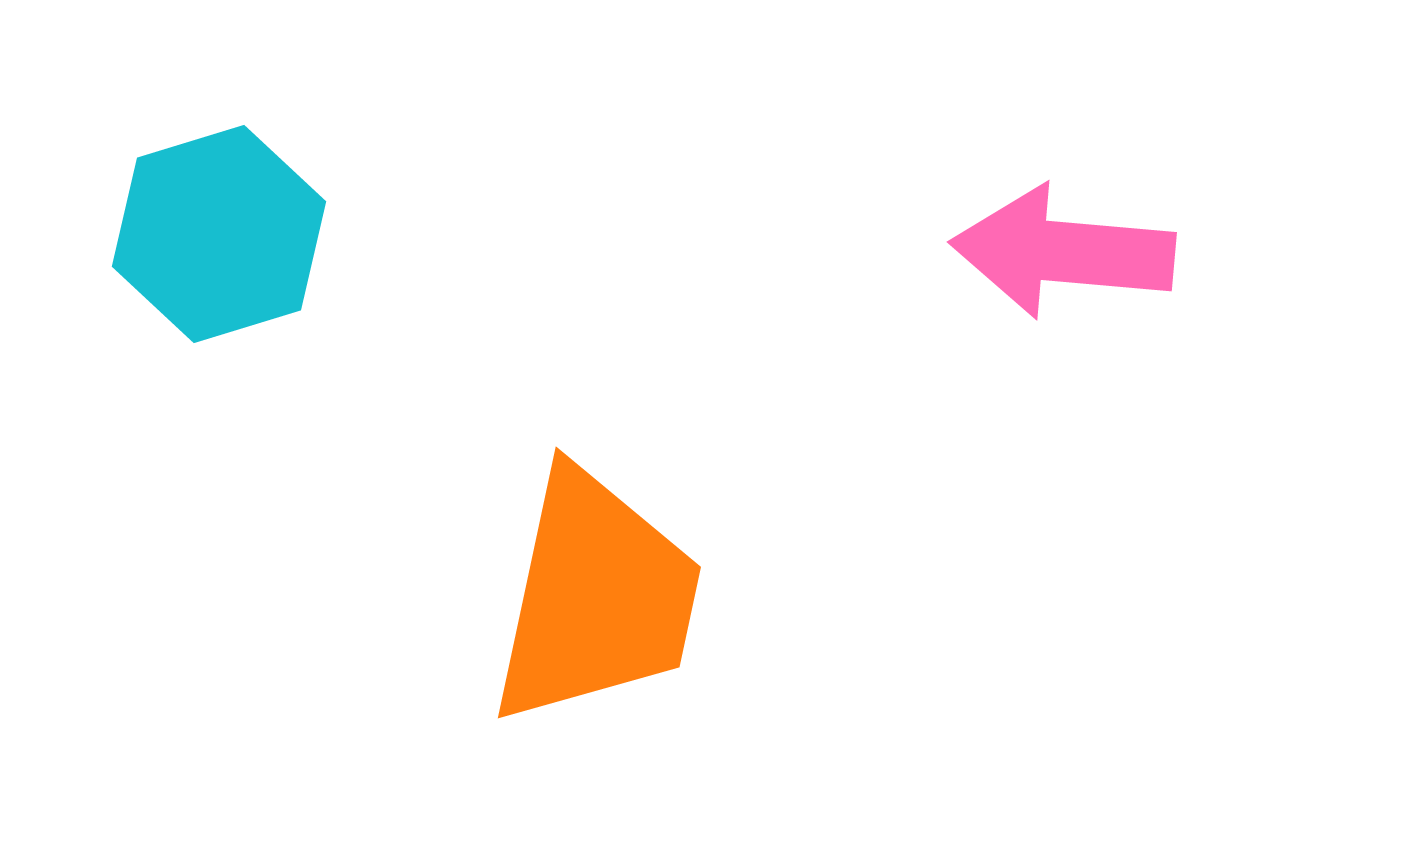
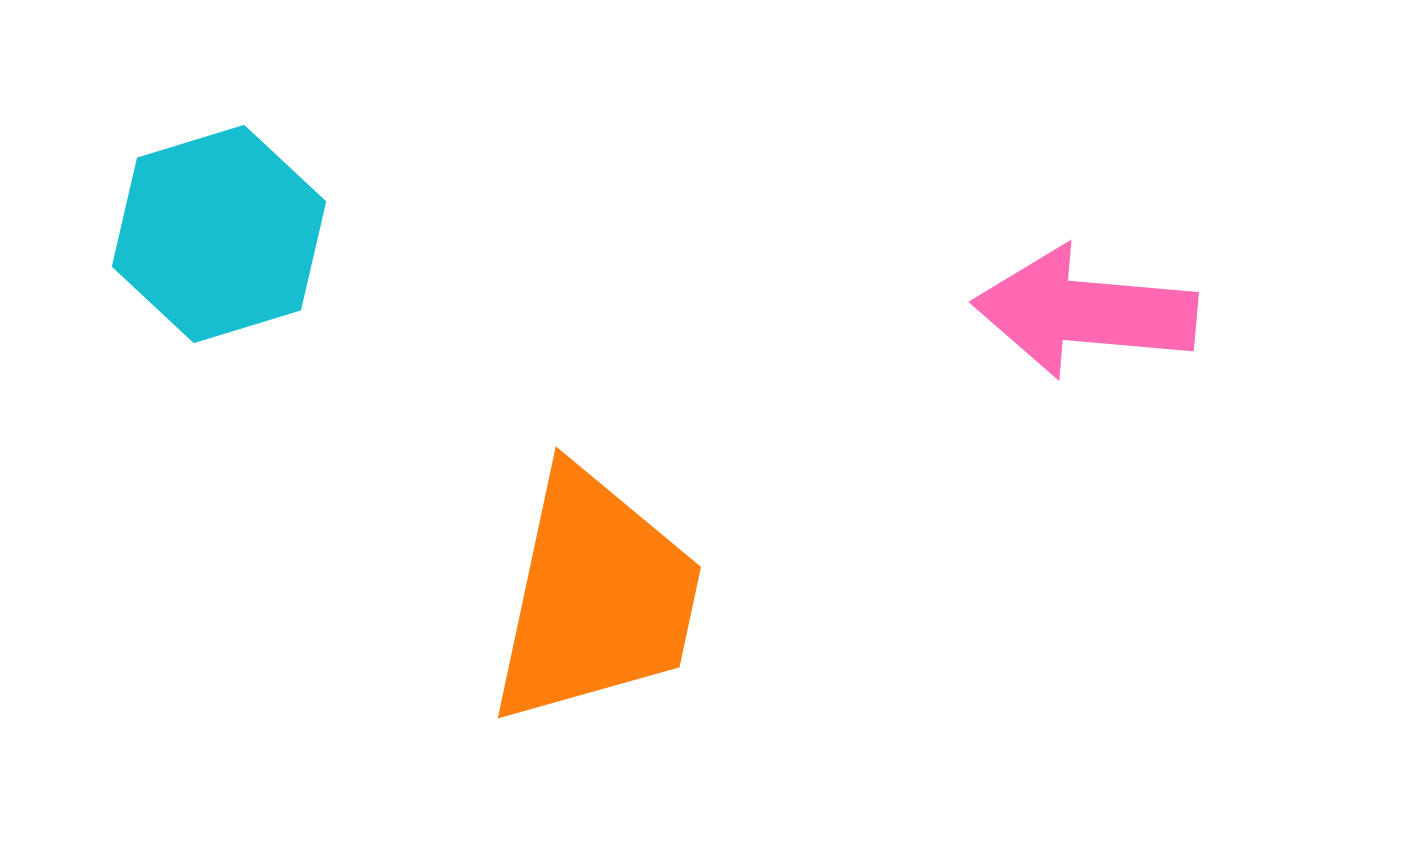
pink arrow: moved 22 px right, 60 px down
